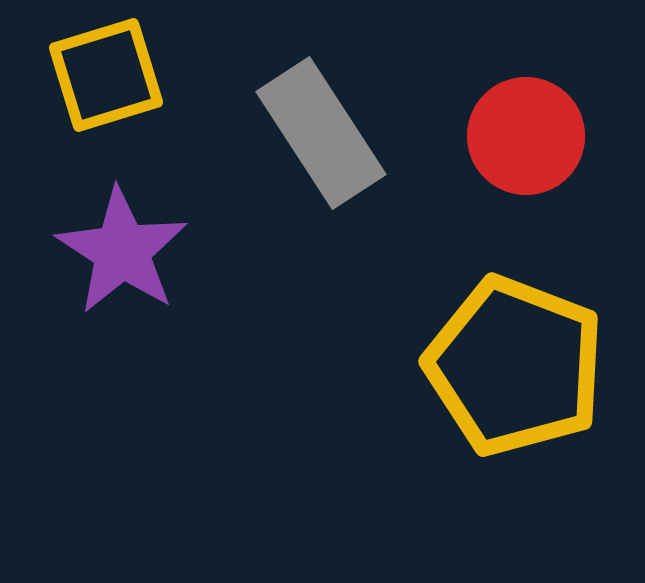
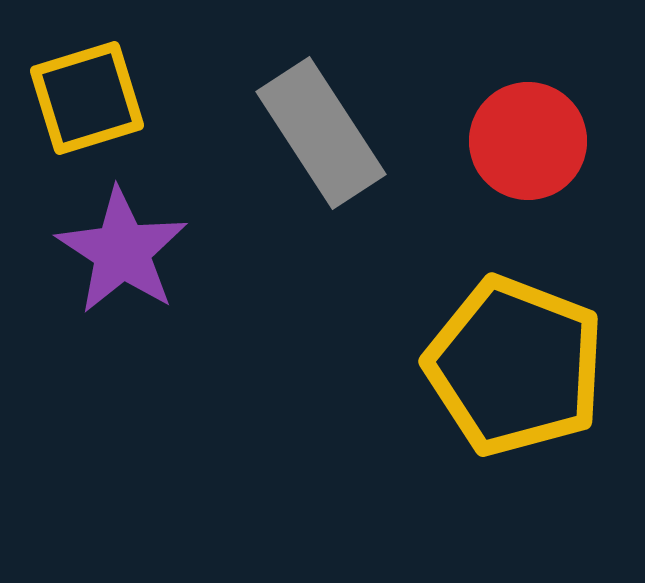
yellow square: moved 19 px left, 23 px down
red circle: moved 2 px right, 5 px down
